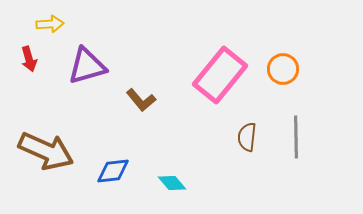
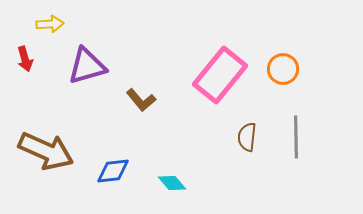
red arrow: moved 4 px left
